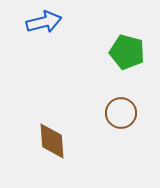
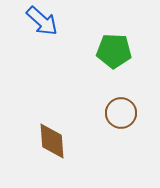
blue arrow: moved 2 px left, 1 px up; rotated 56 degrees clockwise
green pentagon: moved 13 px left, 1 px up; rotated 12 degrees counterclockwise
